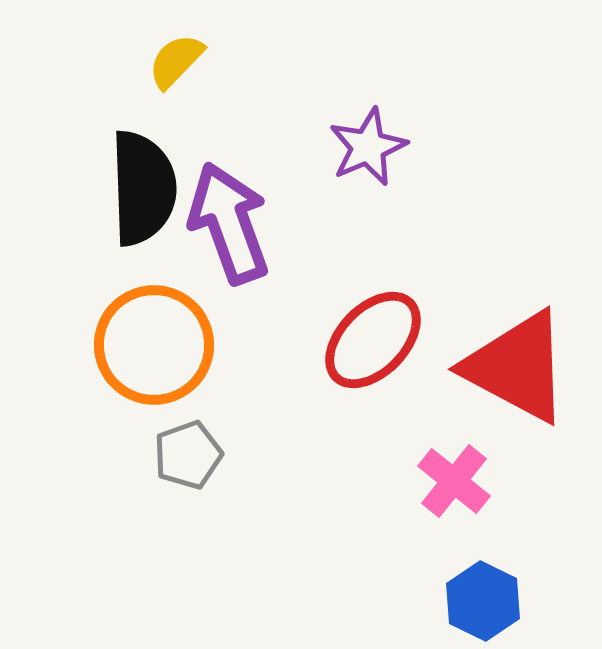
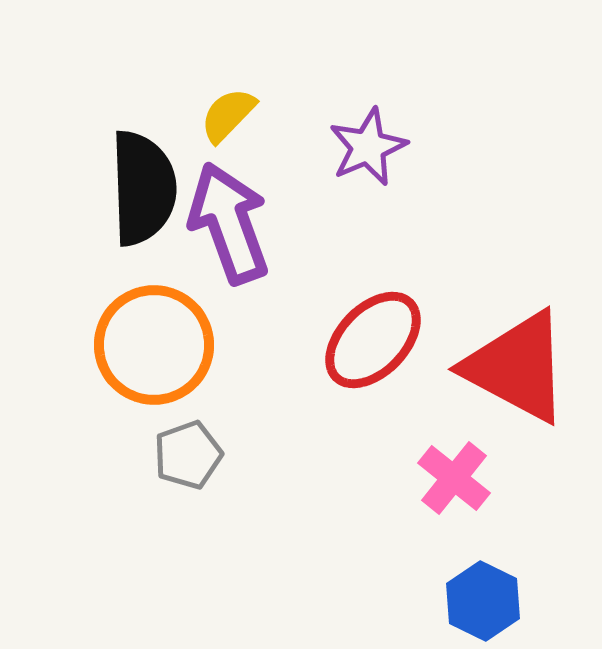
yellow semicircle: moved 52 px right, 54 px down
pink cross: moved 3 px up
